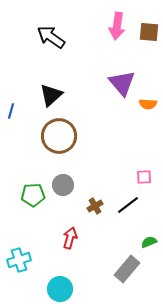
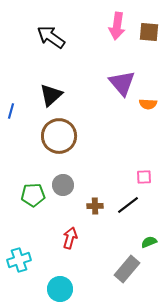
brown cross: rotated 28 degrees clockwise
